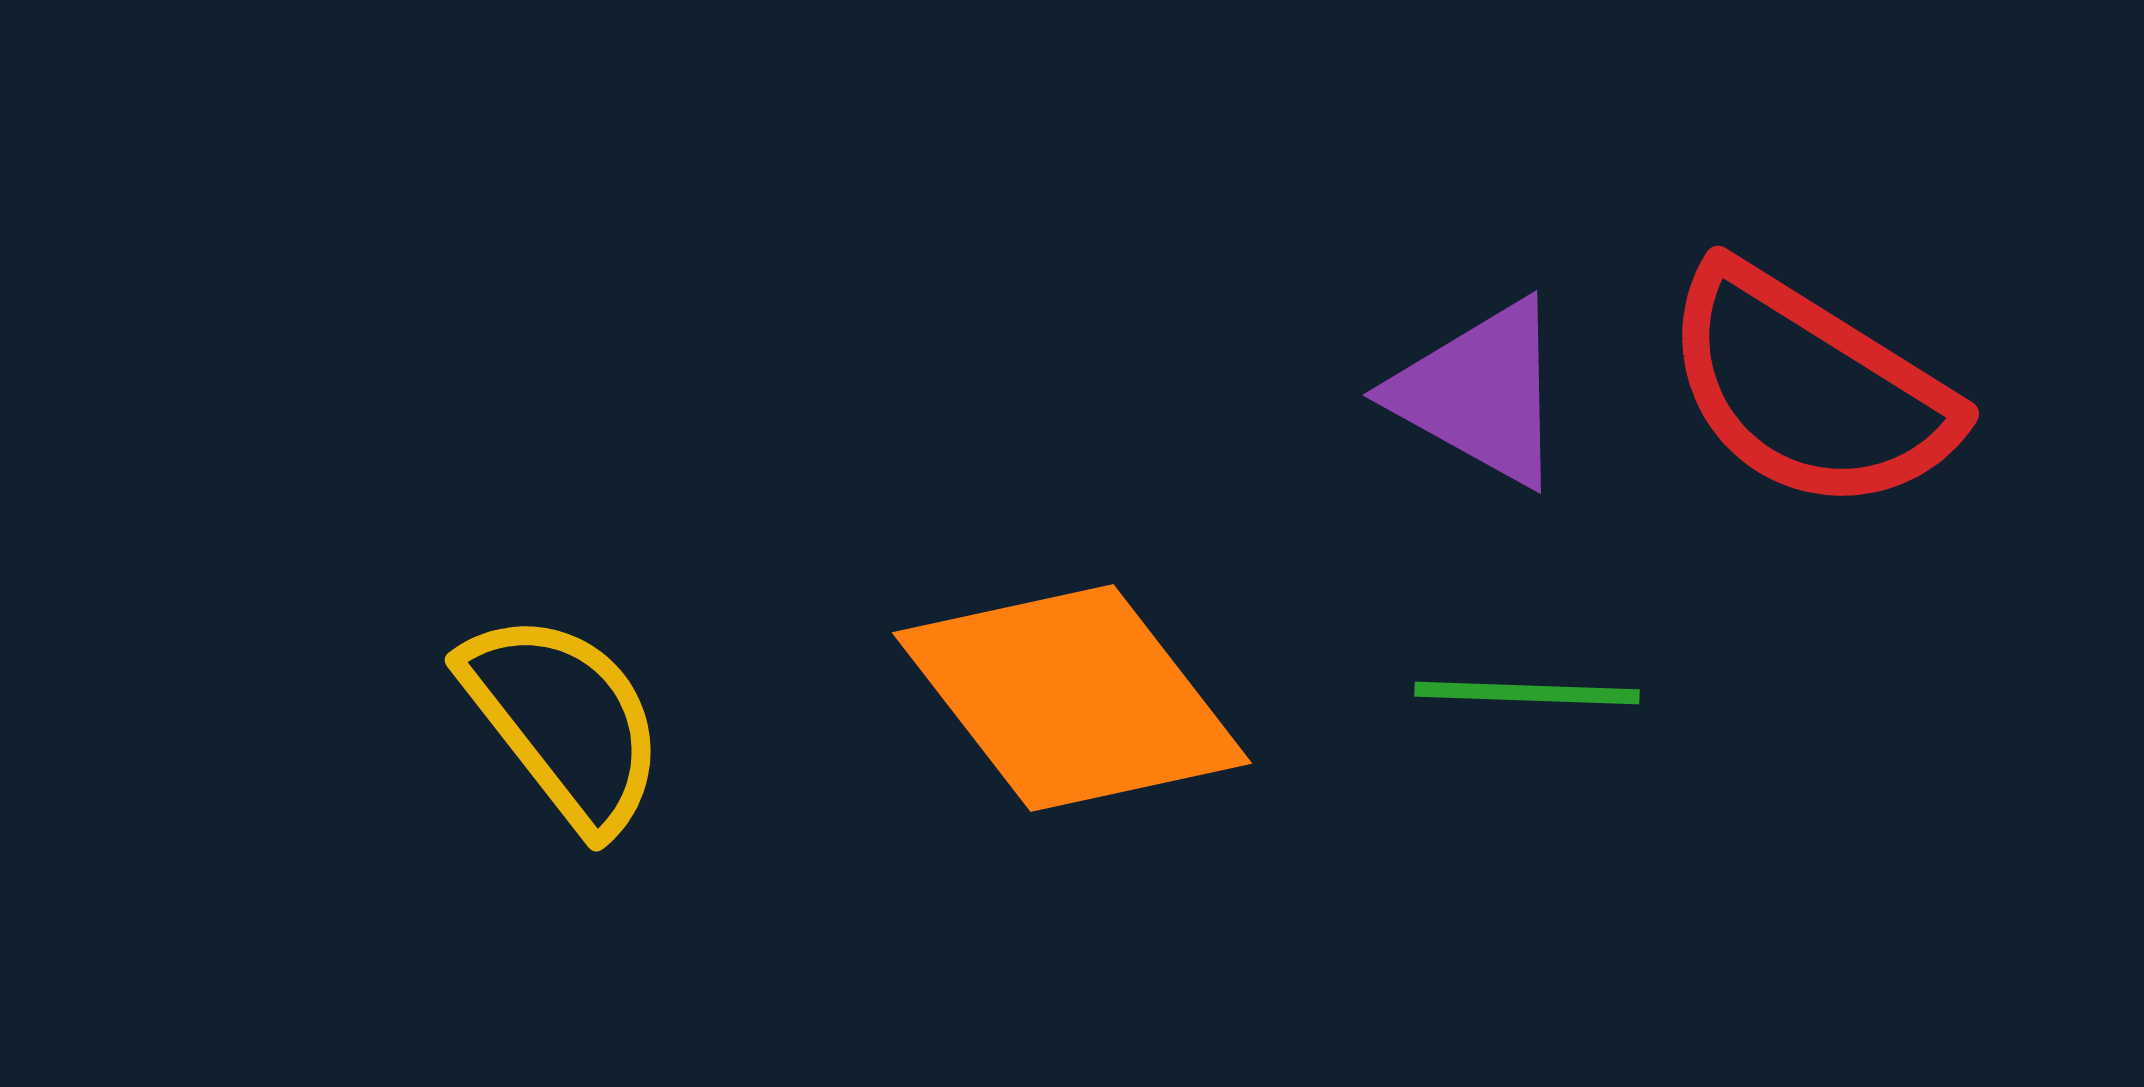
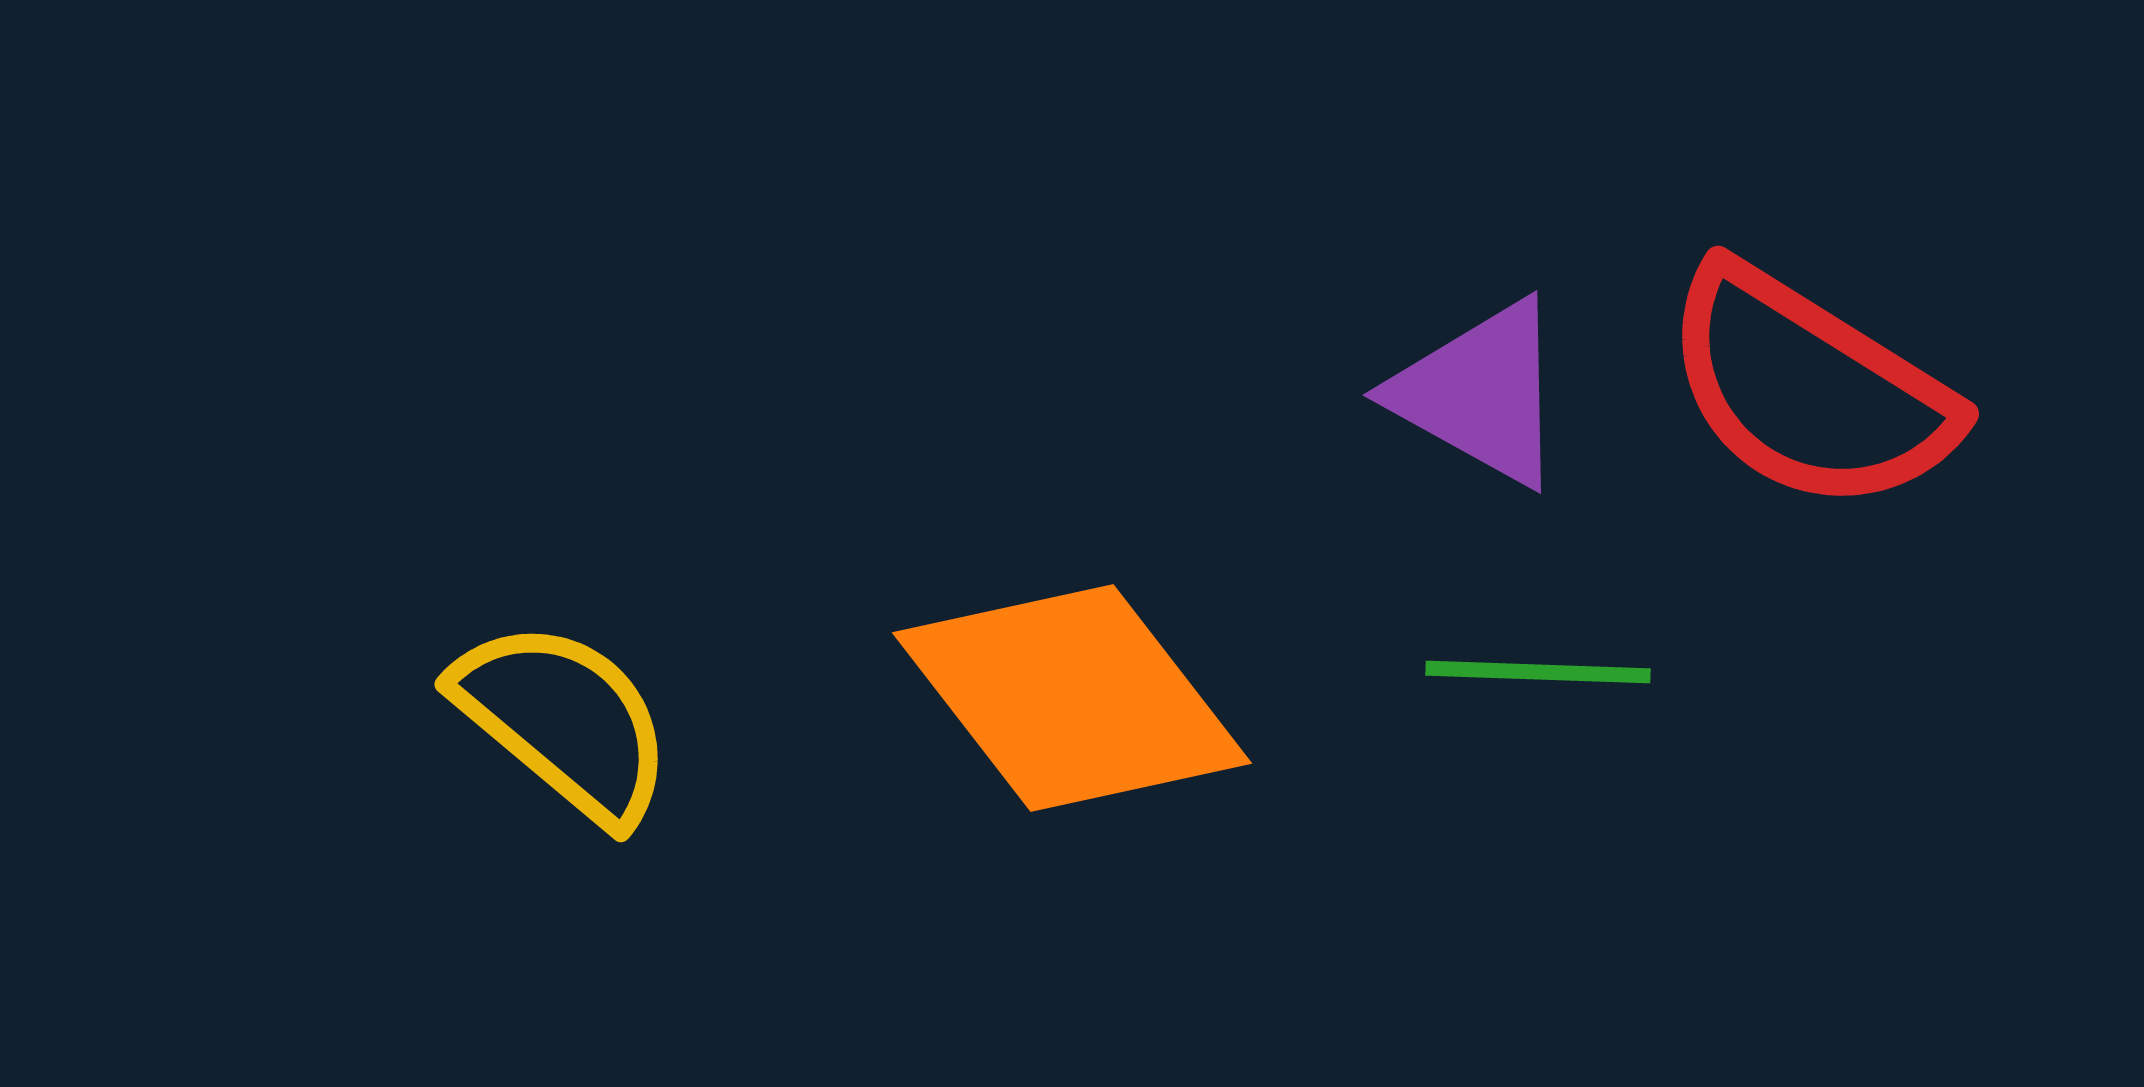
green line: moved 11 px right, 21 px up
yellow semicircle: rotated 12 degrees counterclockwise
